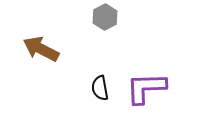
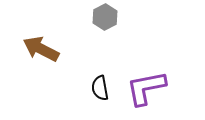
purple L-shape: rotated 9 degrees counterclockwise
